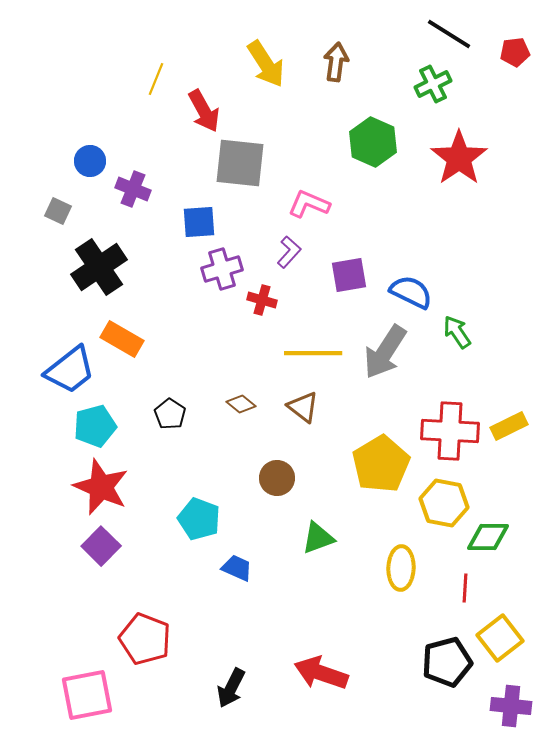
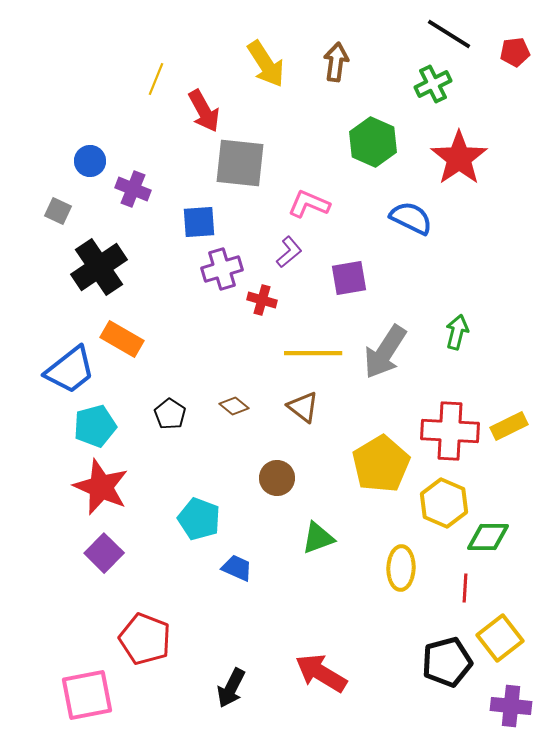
purple L-shape at (289, 252): rotated 8 degrees clockwise
purple square at (349, 275): moved 3 px down
blue semicircle at (411, 292): moved 74 px up
green arrow at (457, 332): rotated 48 degrees clockwise
brown diamond at (241, 404): moved 7 px left, 2 px down
yellow hexagon at (444, 503): rotated 12 degrees clockwise
purple square at (101, 546): moved 3 px right, 7 px down
red arrow at (321, 673): rotated 12 degrees clockwise
